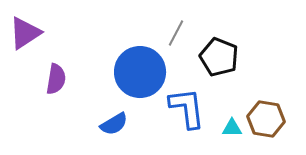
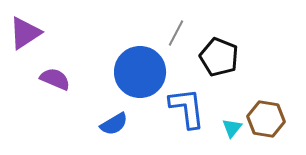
purple semicircle: moved 1 px left; rotated 76 degrees counterclockwise
cyan triangle: rotated 50 degrees counterclockwise
